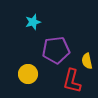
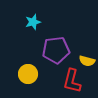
yellow semicircle: rotated 63 degrees counterclockwise
